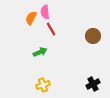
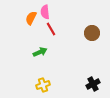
brown circle: moved 1 px left, 3 px up
